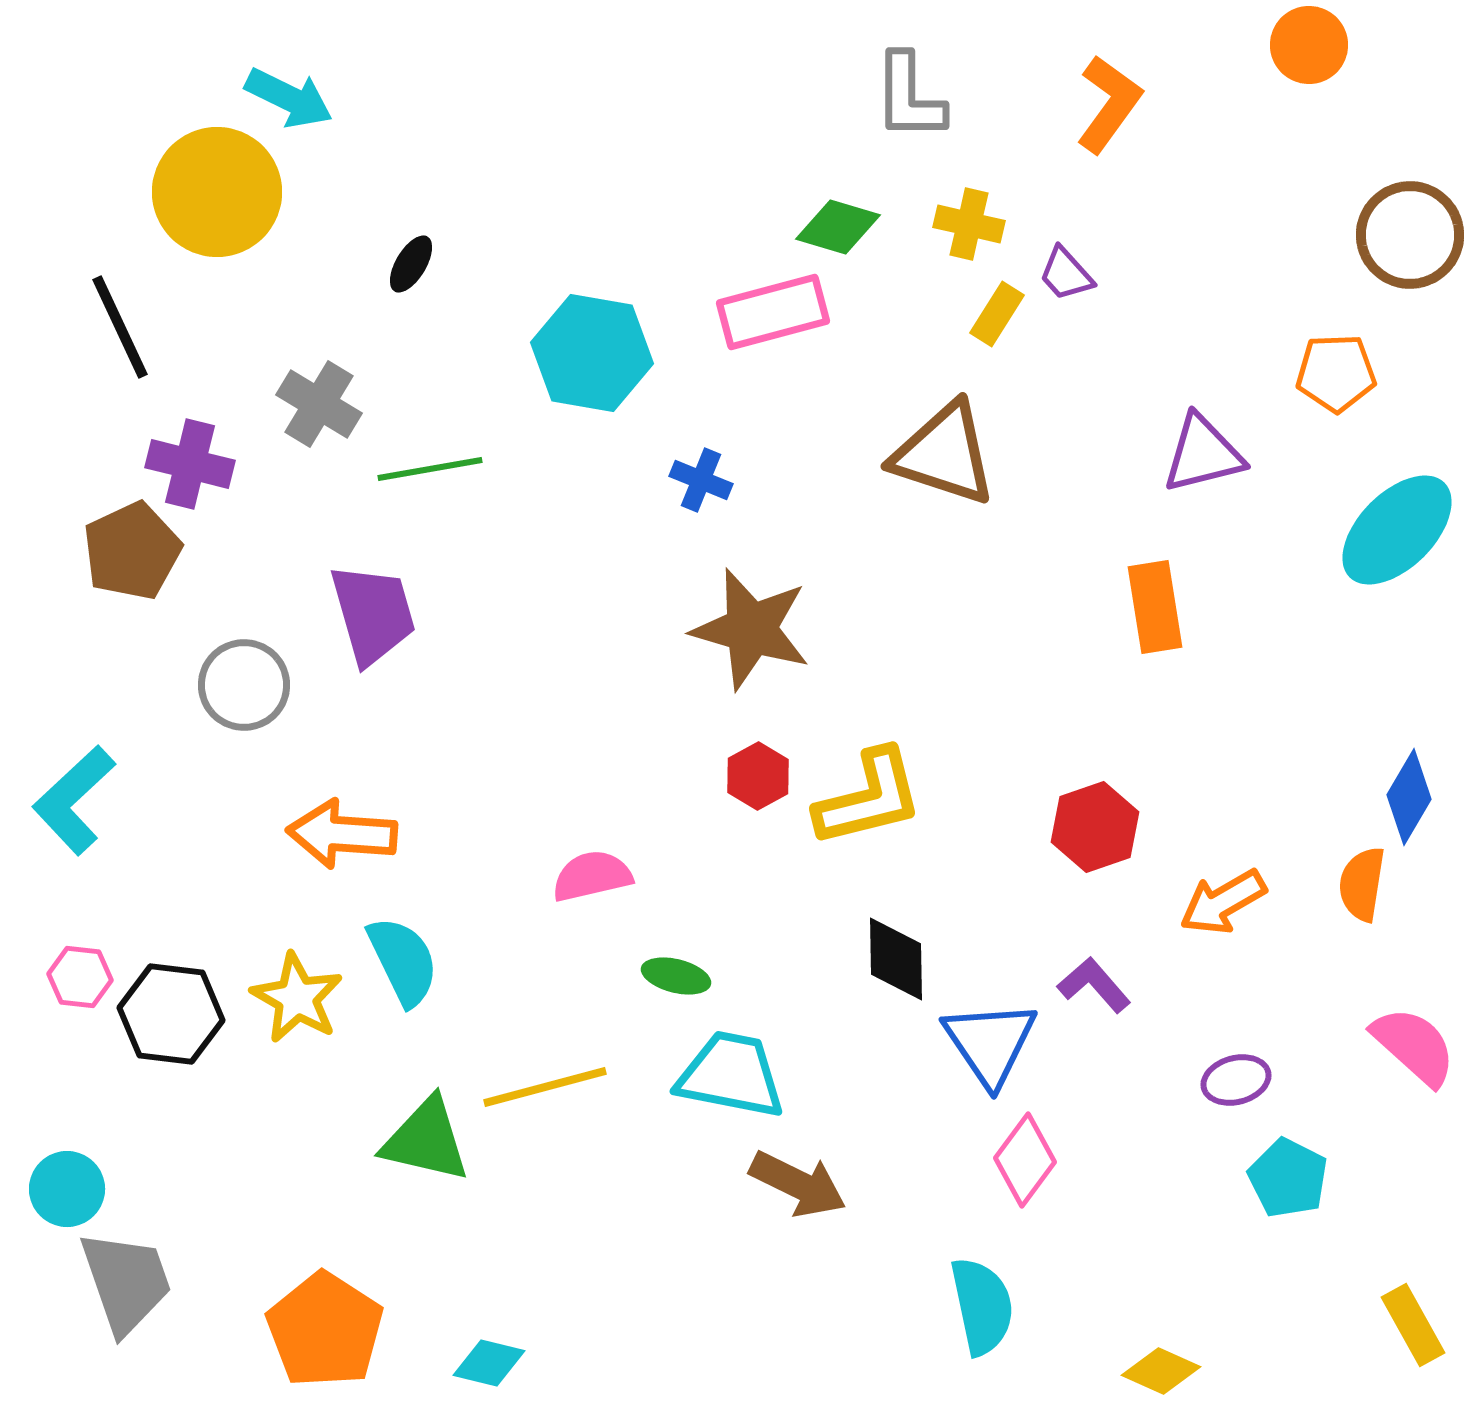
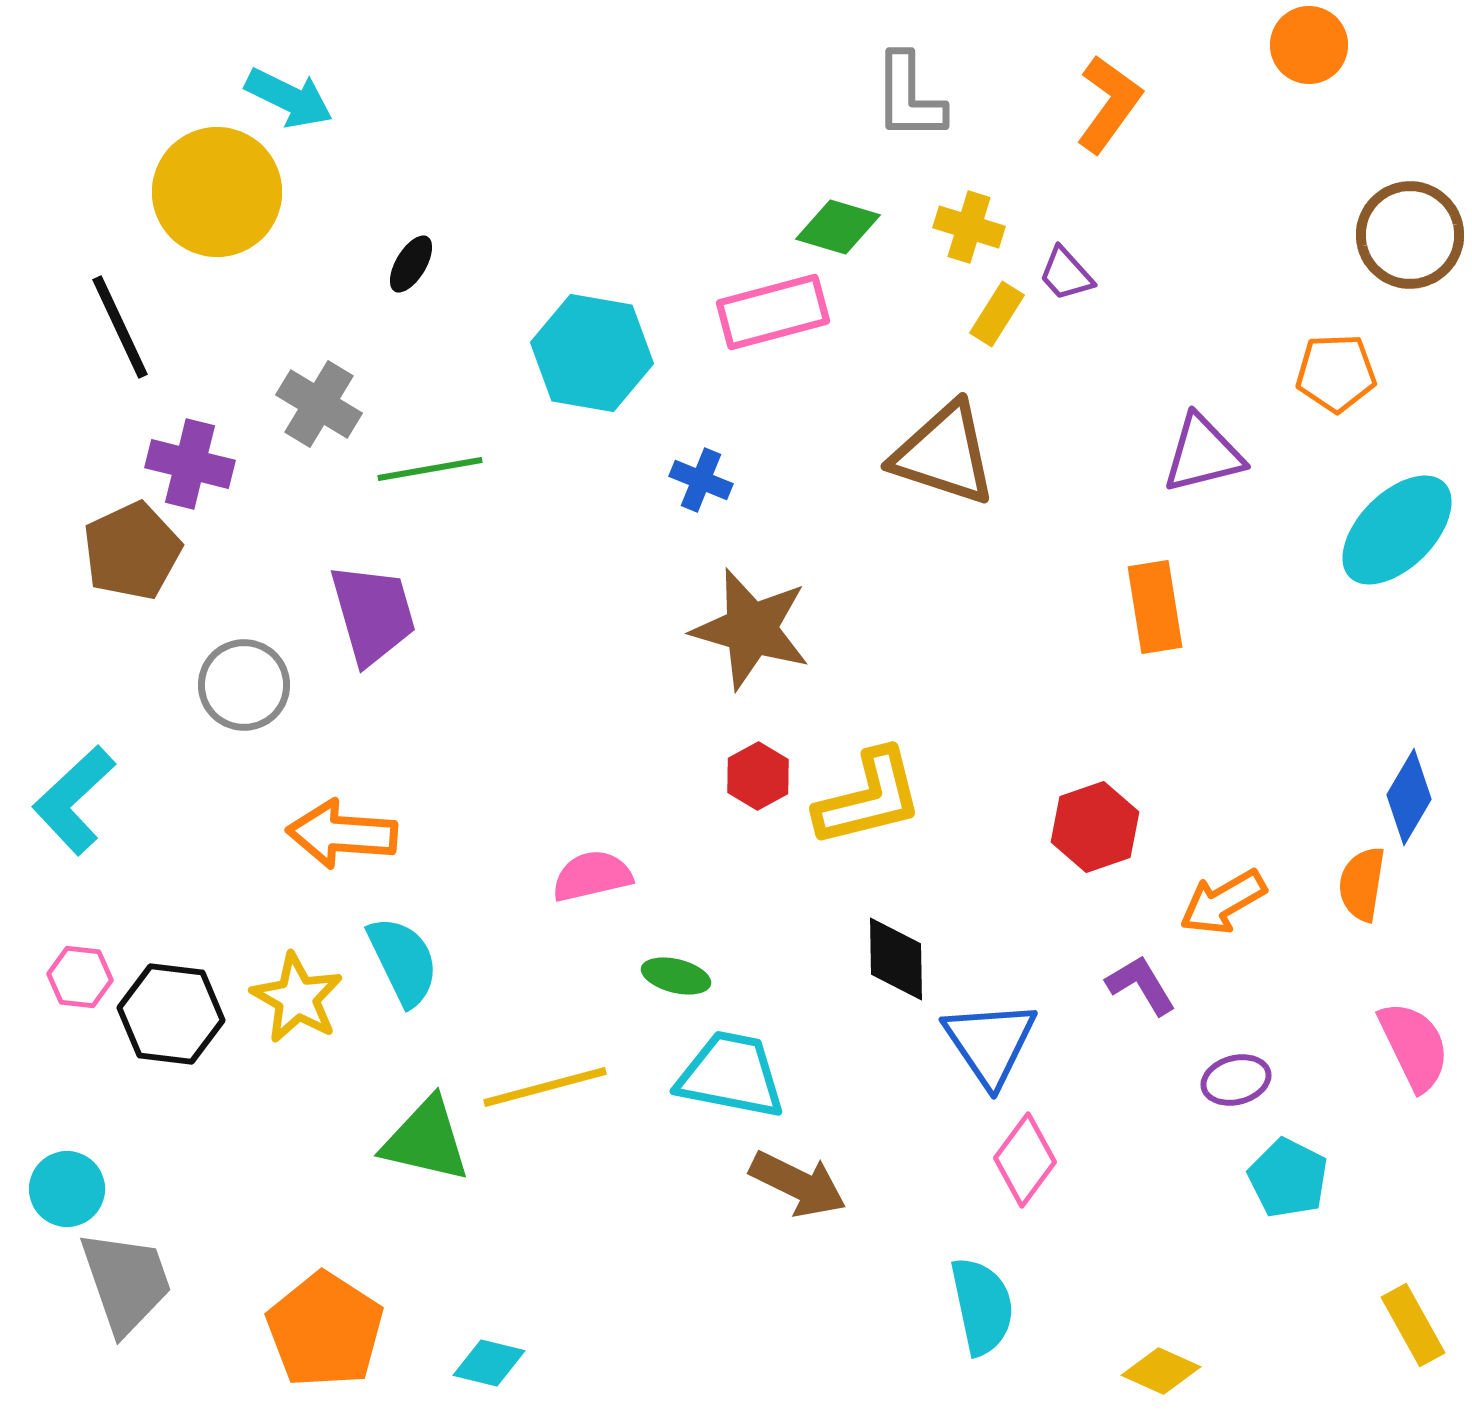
yellow cross at (969, 224): moved 3 px down; rotated 4 degrees clockwise
purple L-shape at (1094, 985): moved 47 px right; rotated 10 degrees clockwise
pink semicircle at (1414, 1046): rotated 22 degrees clockwise
